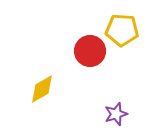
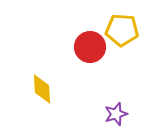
red circle: moved 4 px up
yellow diamond: rotated 64 degrees counterclockwise
